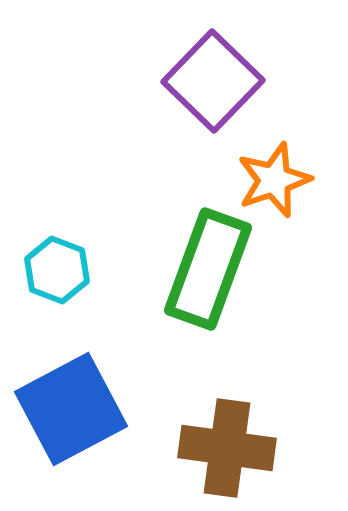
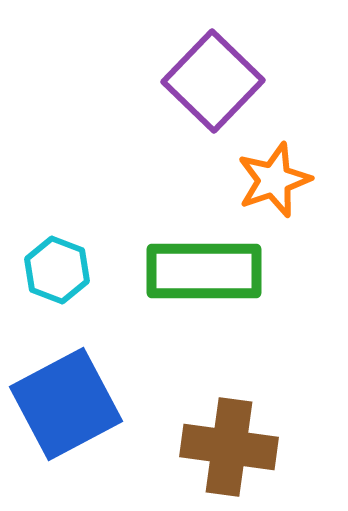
green rectangle: moved 4 px left, 2 px down; rotated 70 degrees clockwise
blue square: moved 5 px left, 5 px up
brown cross: moved 2 px right, 1 px up
